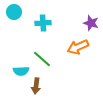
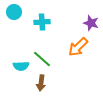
cyan cross: moved 1 px left, 1 px up
orange arrow: rotated 20 degrees counterclockwise
cyan semicircle: moved 5 px up
brown arrow: moved 5 px right, 3 px up
